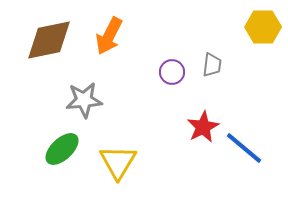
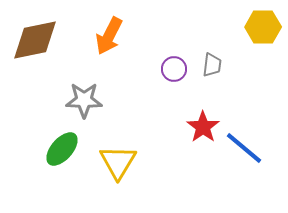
brown diamond: moved 14 px left
purple circle: moved 2 px right, 3 px up
gray star: rotated 6 degrees clockwise
red star: rotated 8 degrees counterclockwise
green ellipse: rotated 6 degrees counterclockwise
